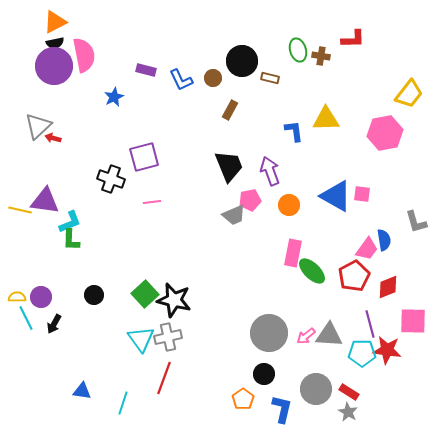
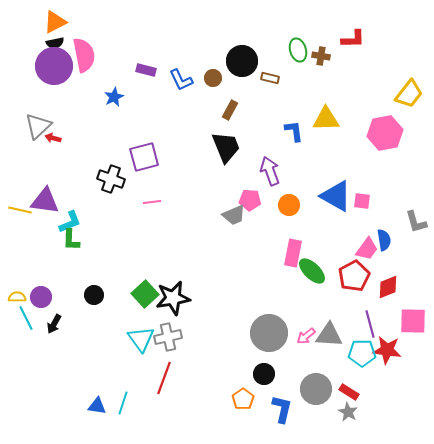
black trapezoid at (229, 166): moved 3 px left, 19 px up
pink square at (362, 194): moved 7 px down
pink pentagon at (250, 200): rotated 15 degrees clockwise
black star at (174, 300): moved 1 px left, 2 px up; rotated 24 degrees counterclockwise
blue triangle at (82, 391): moved 15 px right, 15 px down
